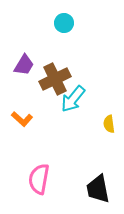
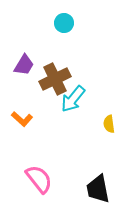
pink semicircle: rotated 132 degrees clockwise
